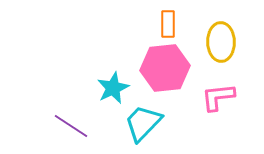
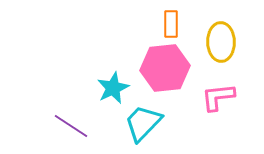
orange rectangle: moved 3 px right
